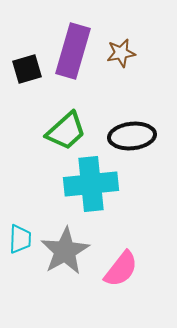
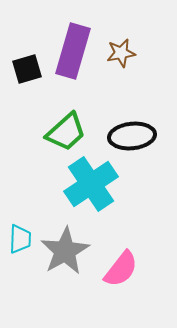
green trapezoid: moved 1 px down
cyan cross: rotated 28 degrees counterclockwise
